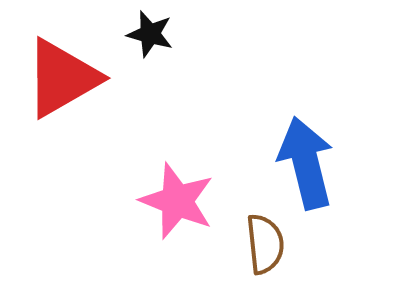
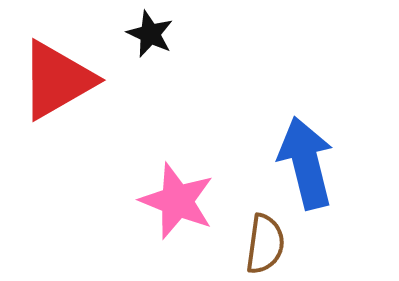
black star: rotated 9 degrees clockwise
red triangle: moved 5 px left, 2 px down
brown semicircle: rotated 14 degrees clockwise
